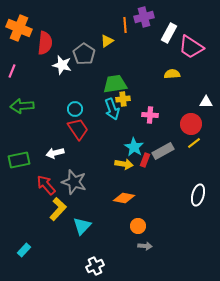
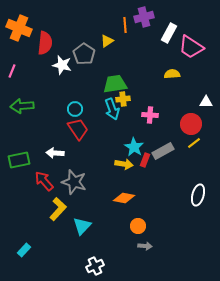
white arrow: rotated 18 degrees clockwise
red arrow: moved 2 px left, 4 px up
